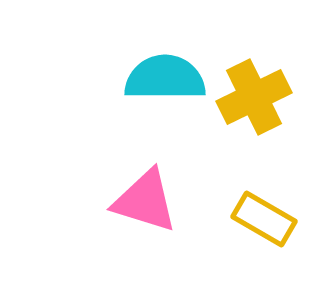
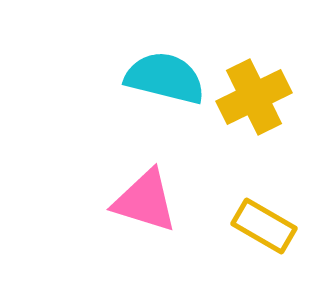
cyan semicircle: rotated 14 degrees clockwise
yellow rectangle: moved 7 px down
